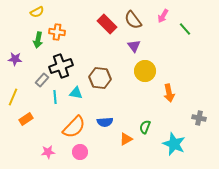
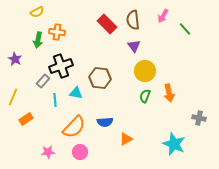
brown semicircle: rotated 30 degrees clockwise
purple star: rotated 24 degrees clockwise
gray rectangle: moved 1 px right, 1 px down
cyan line: moved 3 px down
green semicircle: moved 31 px up
